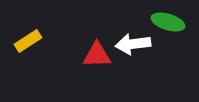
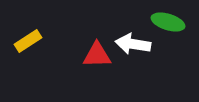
white arrow: rotated 16 degrees clockwise
